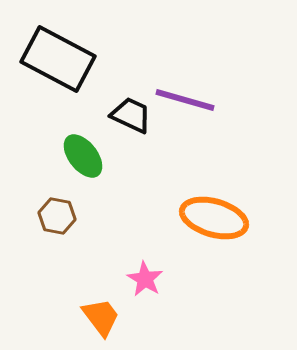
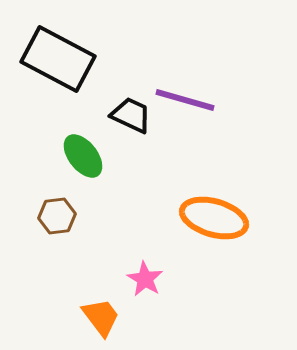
brown hexagon: rotated 18 degrees counterclockwise
